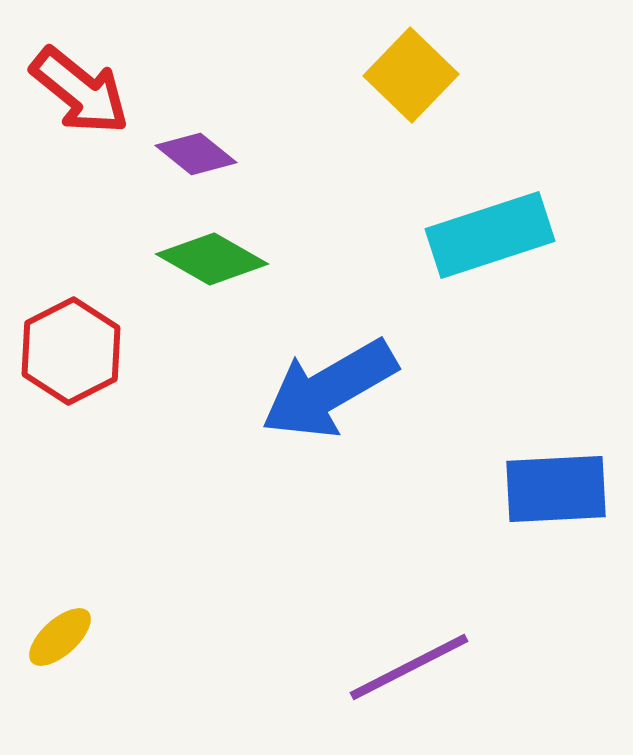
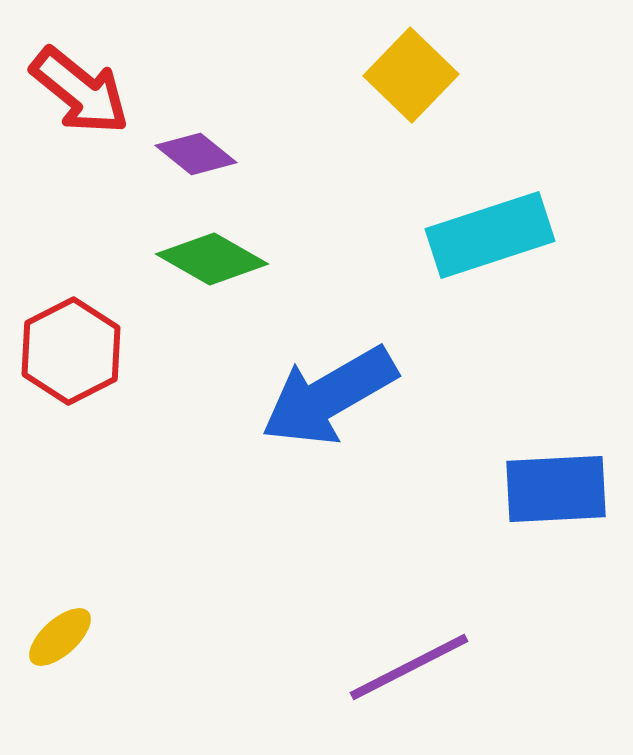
blue arrow: moved 7 px down
